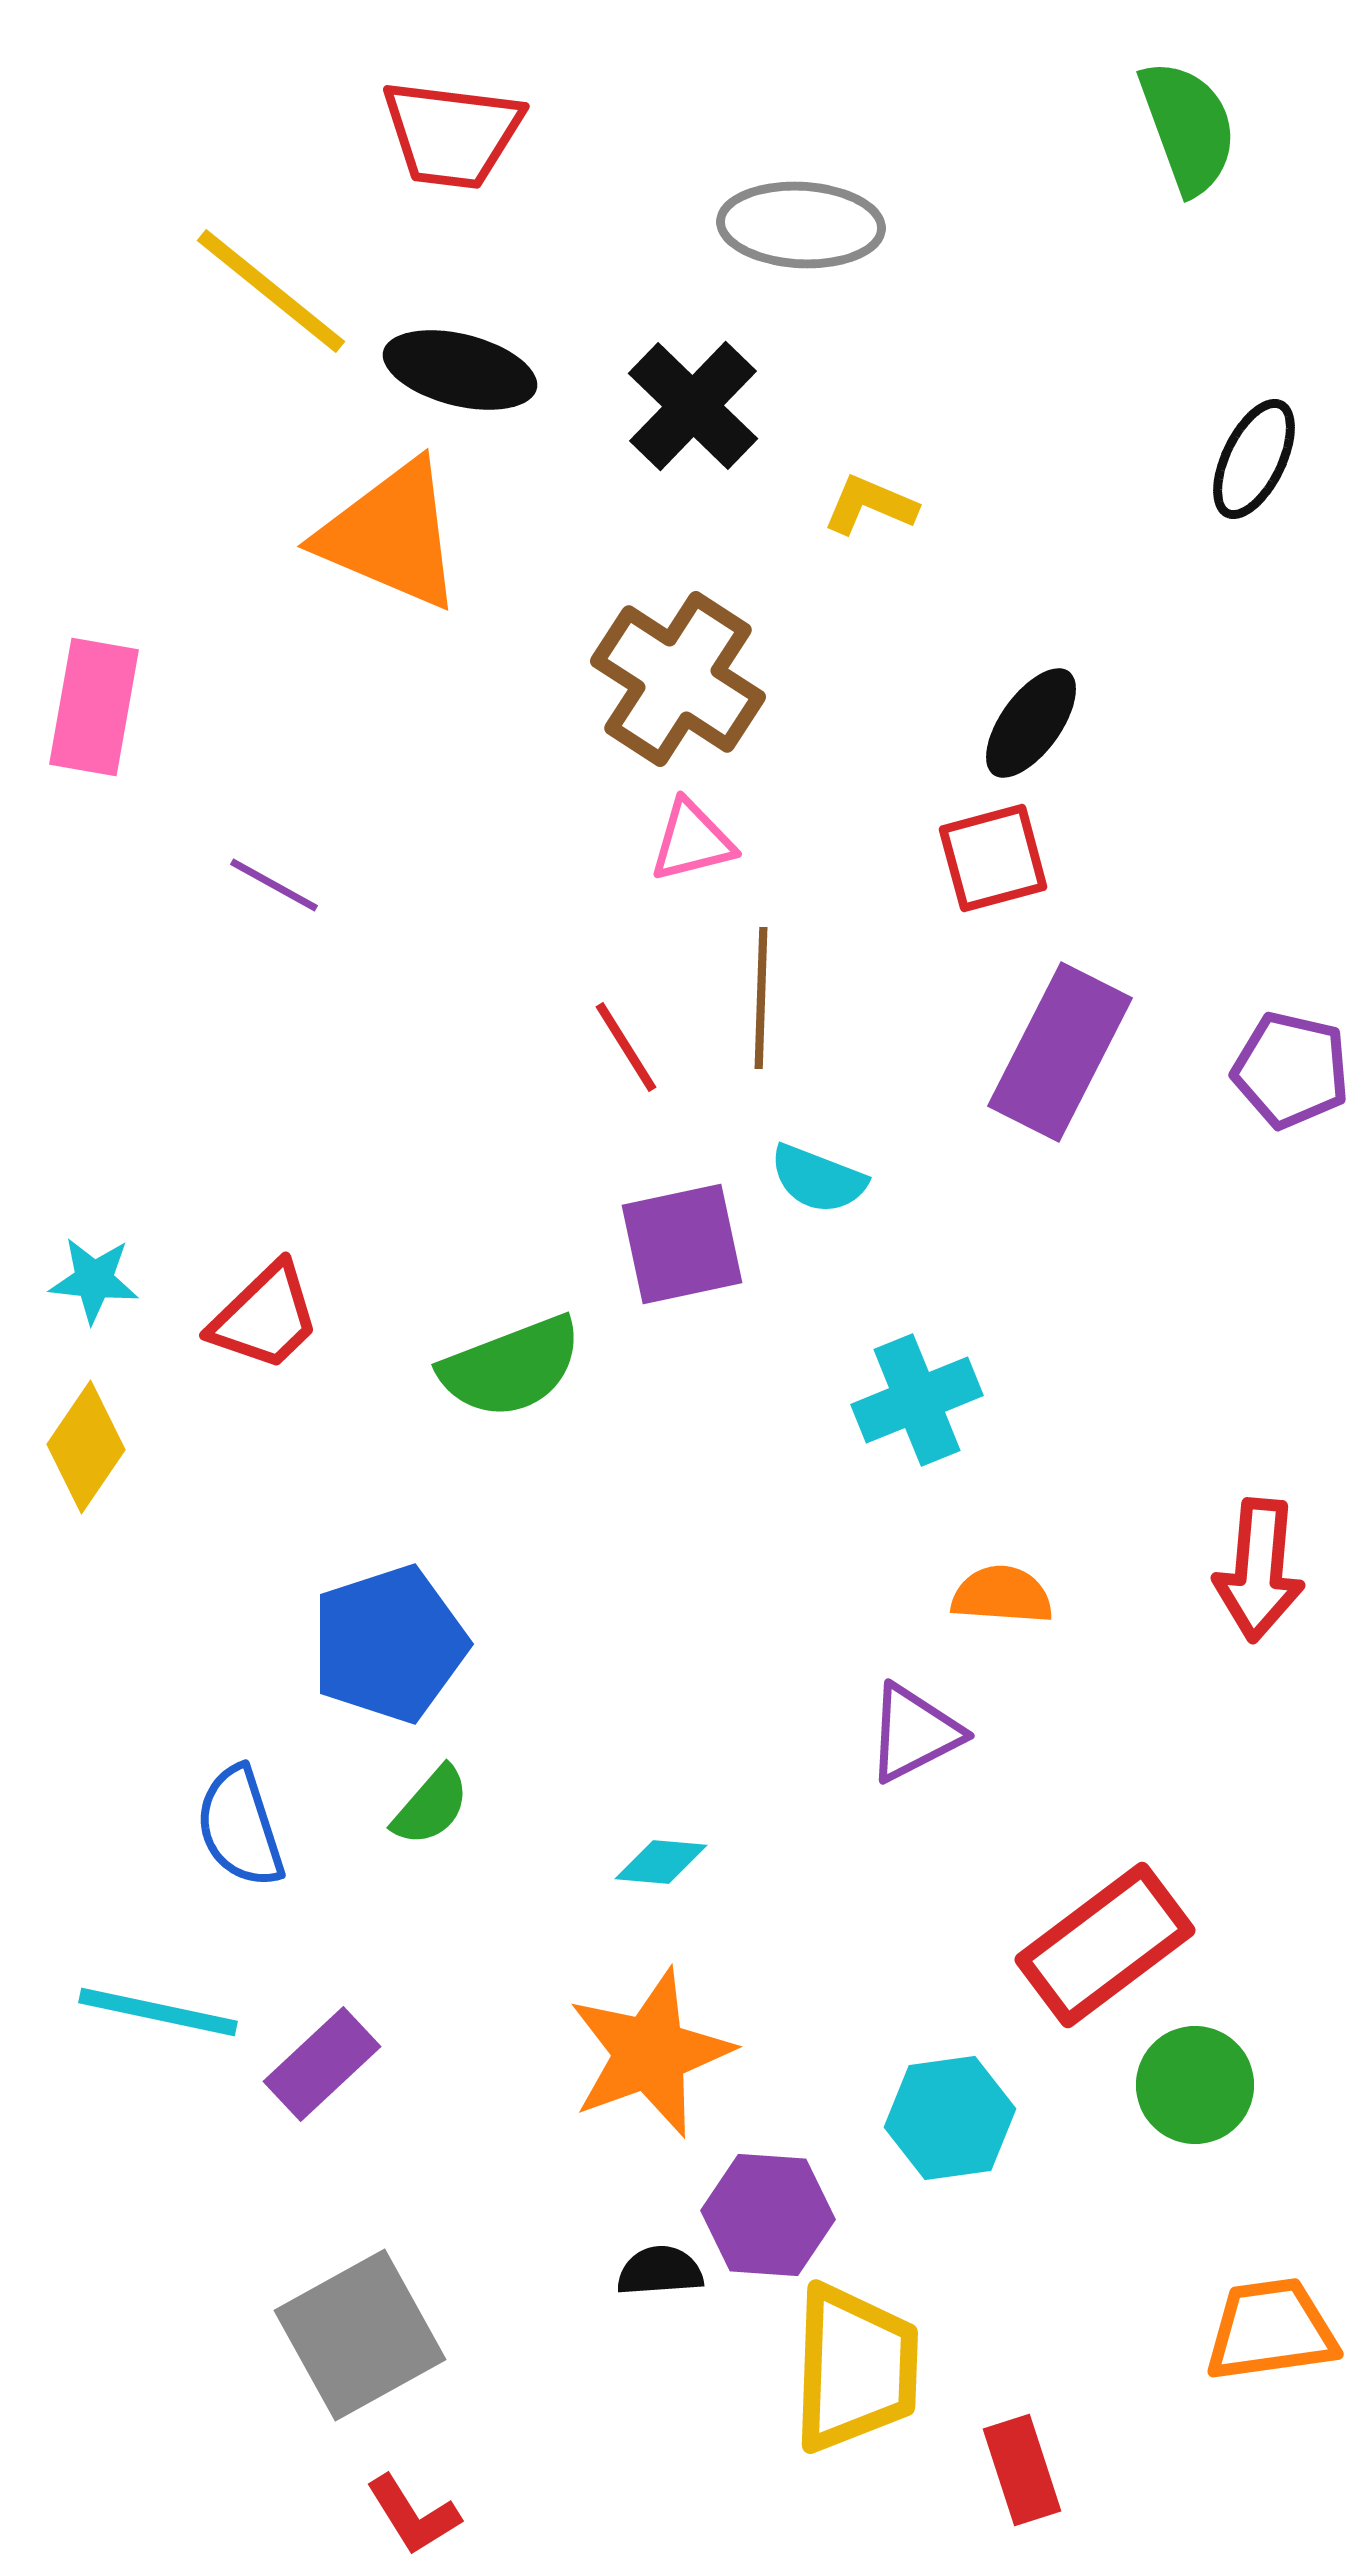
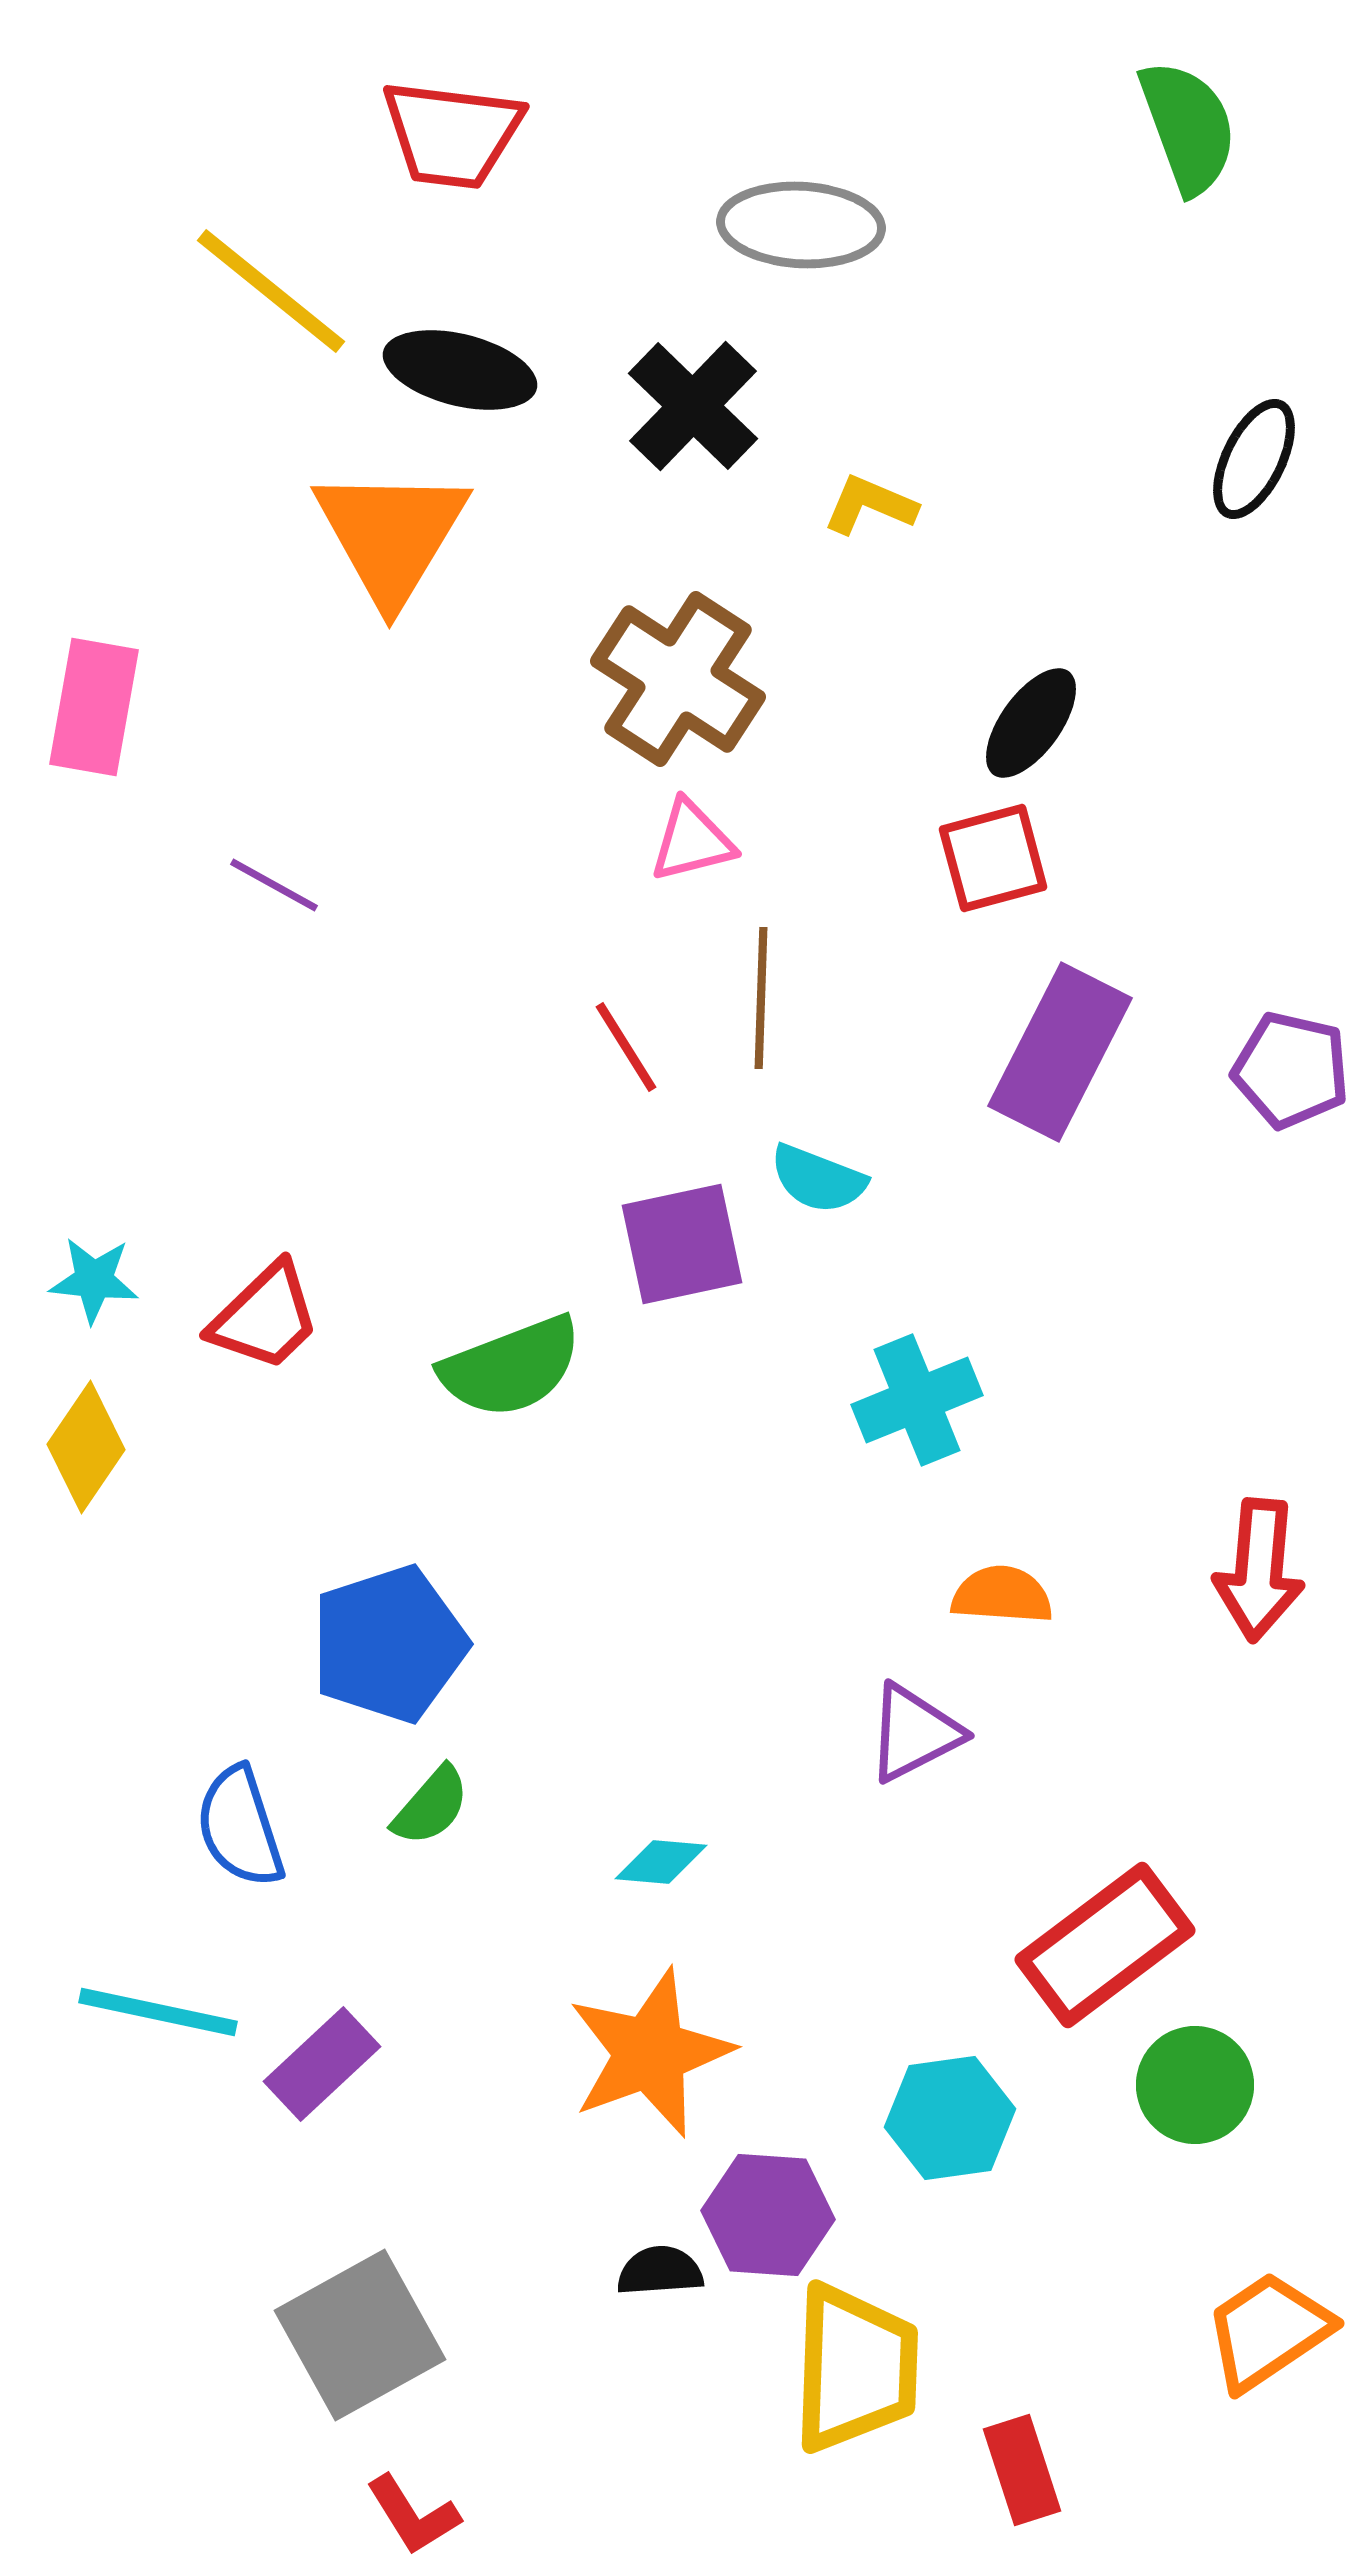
orange triangle at (391, 535): rotated 38 degrees clockwise
orange trapezoid at (1271, 2330): moved 3 px left, 1 px down; rotated 26 degrees counterclockwise
